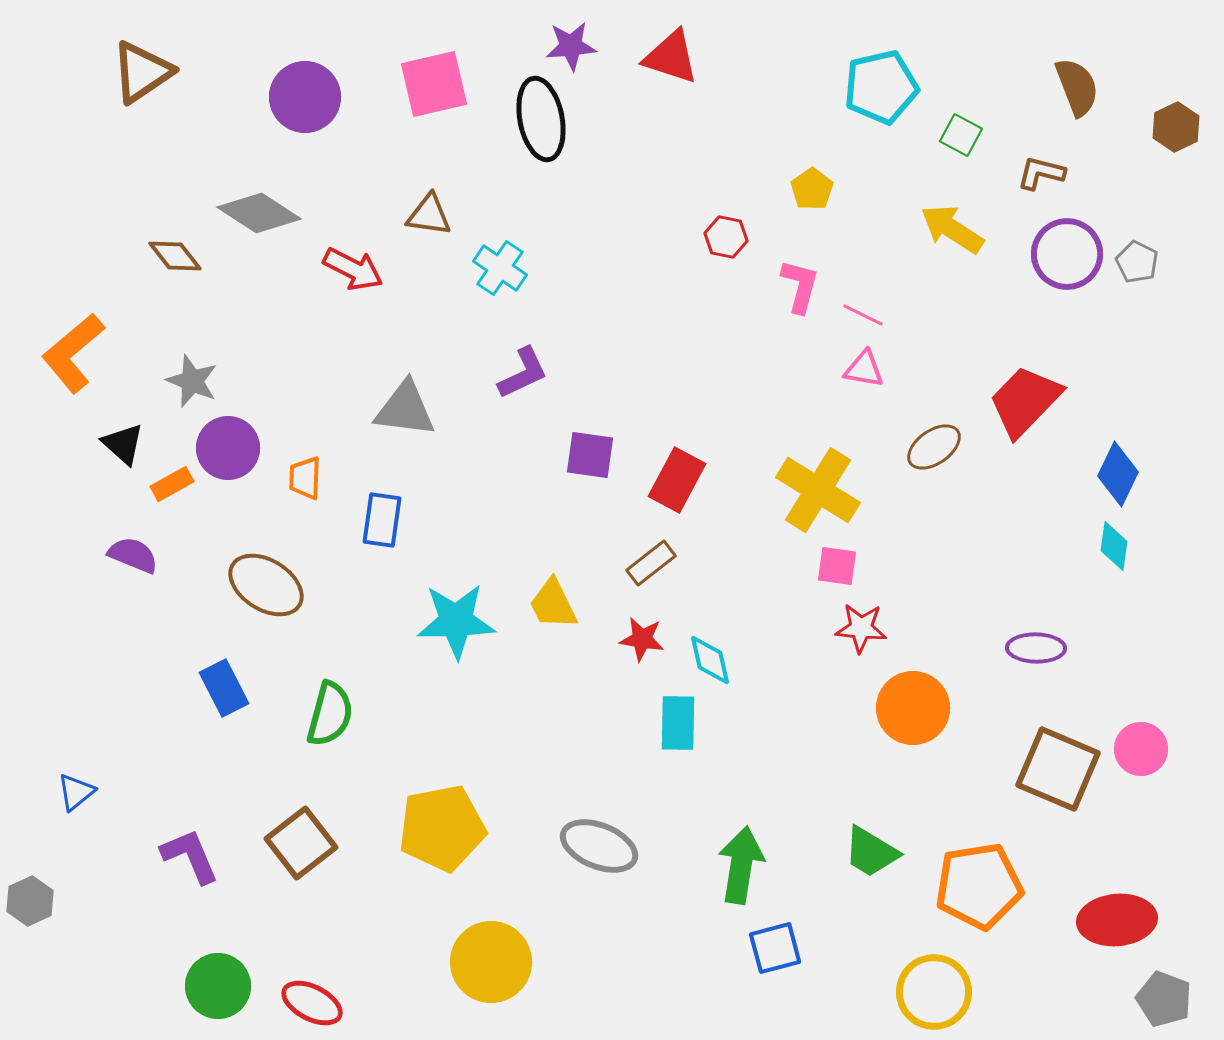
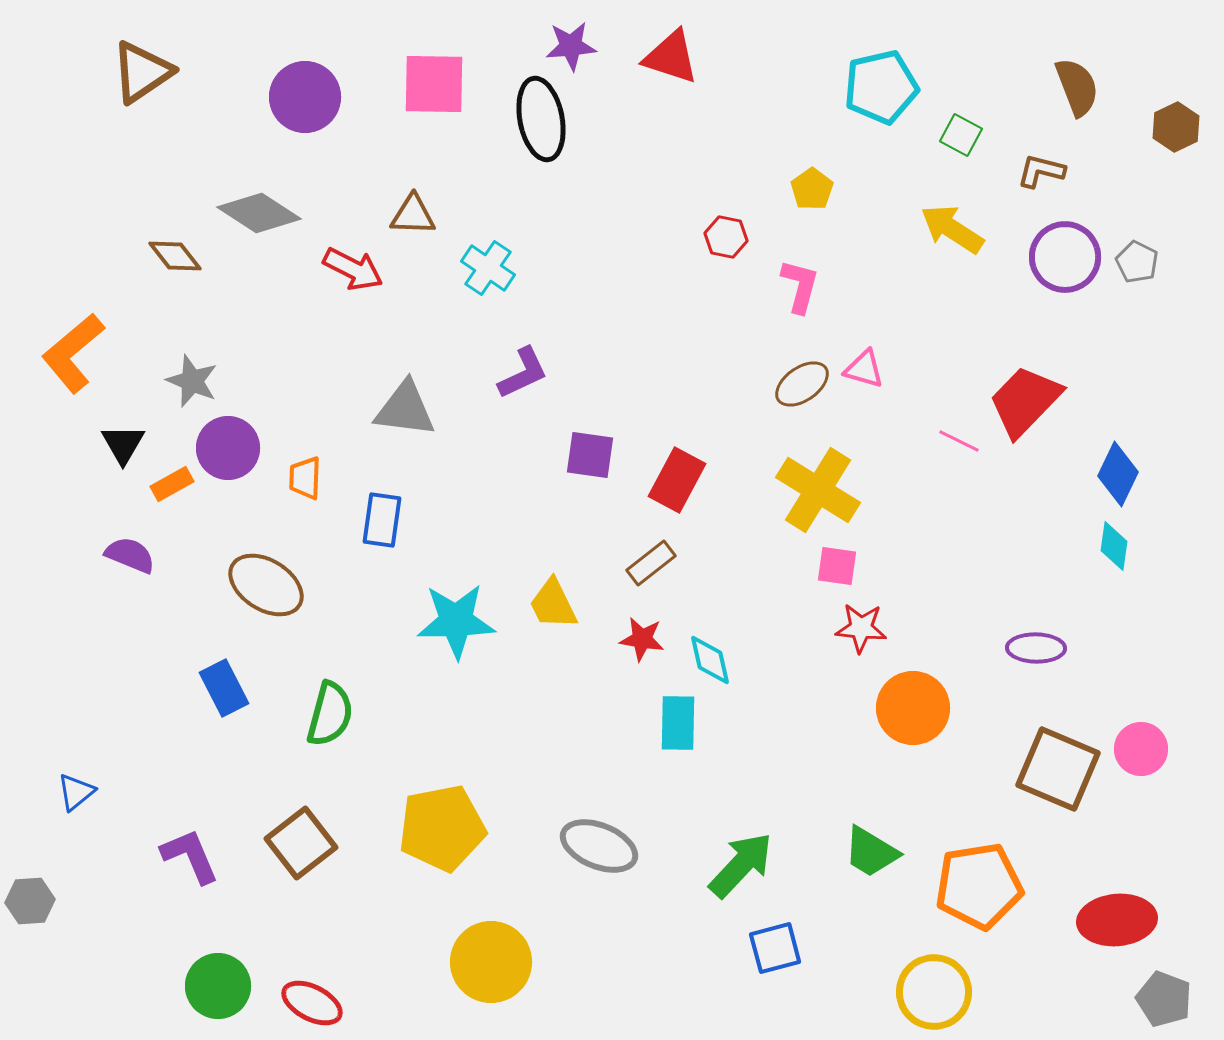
pink square at (434, 84): rotated 14 degrees clockwise
brown L-shape at (1041, 173): moved 2 px up
brown triangle at (429, 215): moved 16 px left; rotated 6 degrees counterclockwise
purple circle at (1067, 254): moved 2 px left, 3 px down
cyan cross at (500, 268): moved 12 px left
pink line at (863, 315): moved 96 px right, 126 px down
pink triangle at (864, 369): rotated 6 degrees clockwise
black triangle at (123, 444): rotated 18 degrees clockwise
brown ellipse at (934, 447): moved 132 px left, 63 px up
purple semicircle at (133, 555): moved 3 px left
green arrow at (741, 865): rotated 34 degrees clockwise
gray hexagon at (30, 901): rotated 21 degrees clockwise
